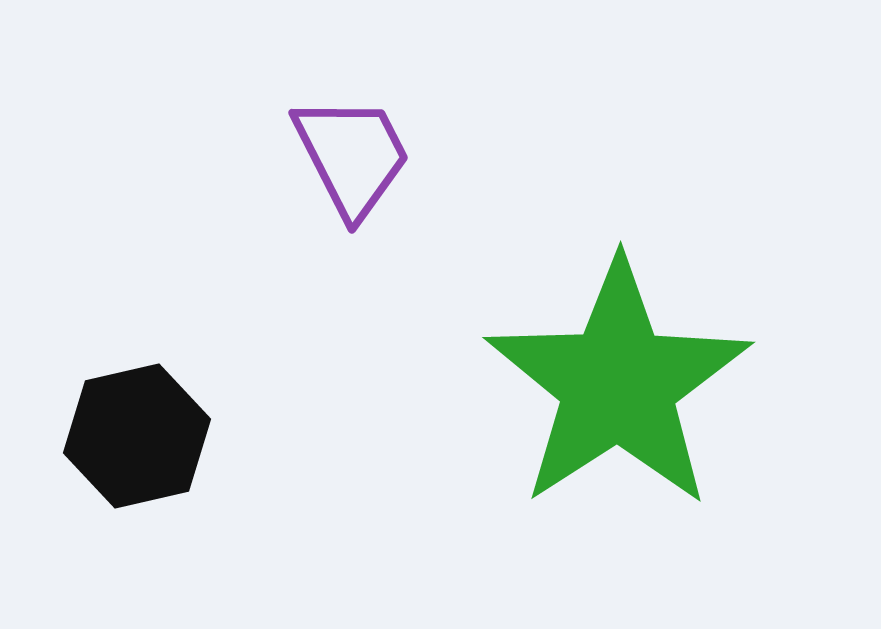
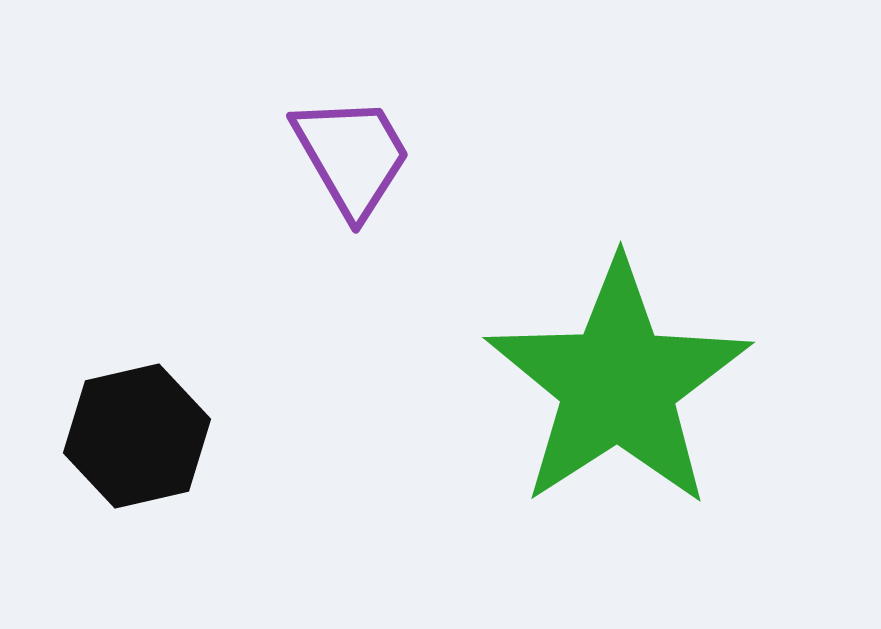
purple trapezoid: rotated 3 degrees counterclockwise
